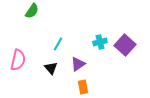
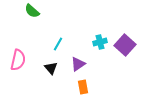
green semicircle: rotated 98 degrees clockwise
